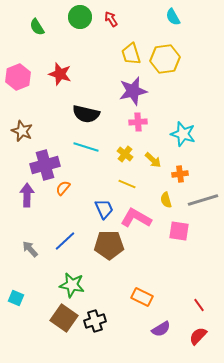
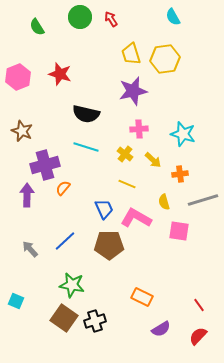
pink cross: moved 1 px right, 7 px down
yellow semicircle: moved 2 px left, 2 px down
cyan square: moved 3 px down
